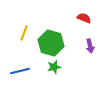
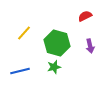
red semicircle: moved 1 px right, 2 px up; rotated 48 degrees counterclockwise
yellow line: rotated 21 degrees clockwise
green hexagon: moved 6 px right
